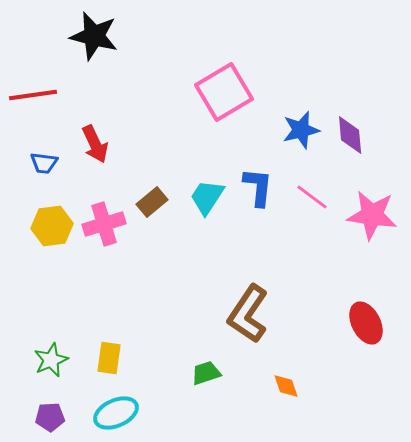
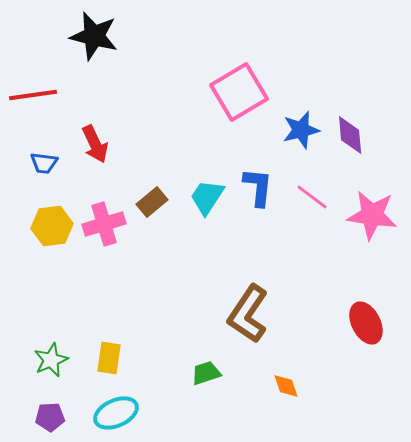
pink square: moved 15 px right
